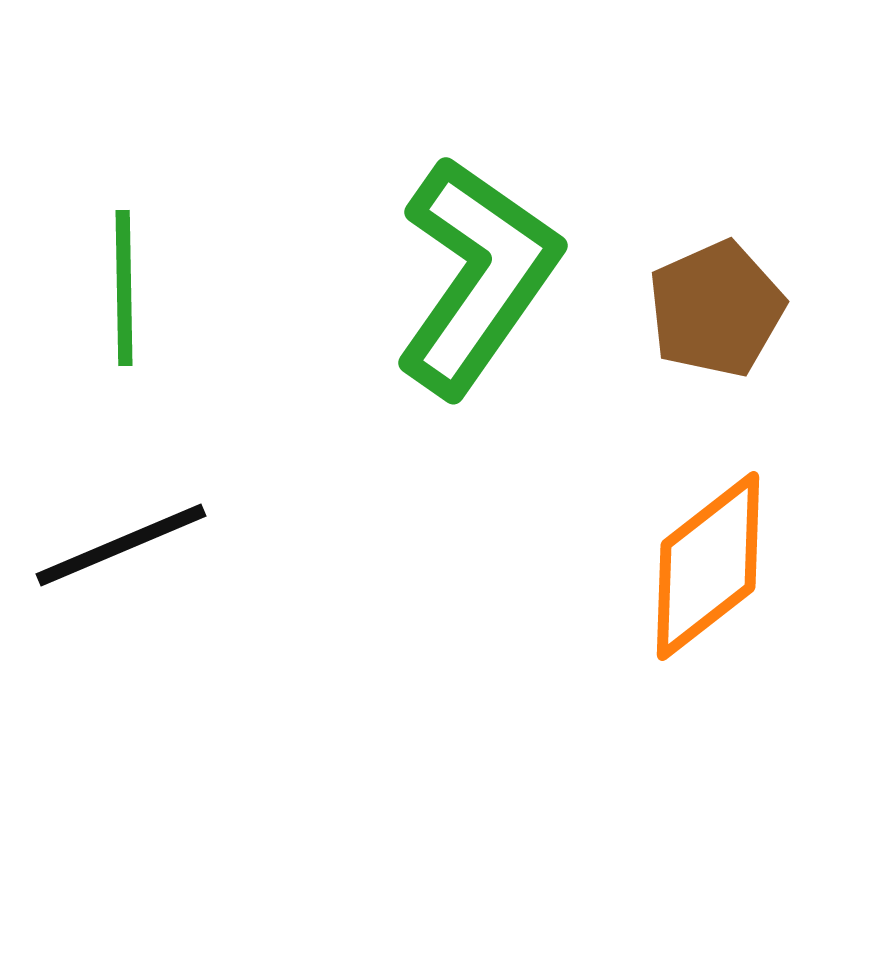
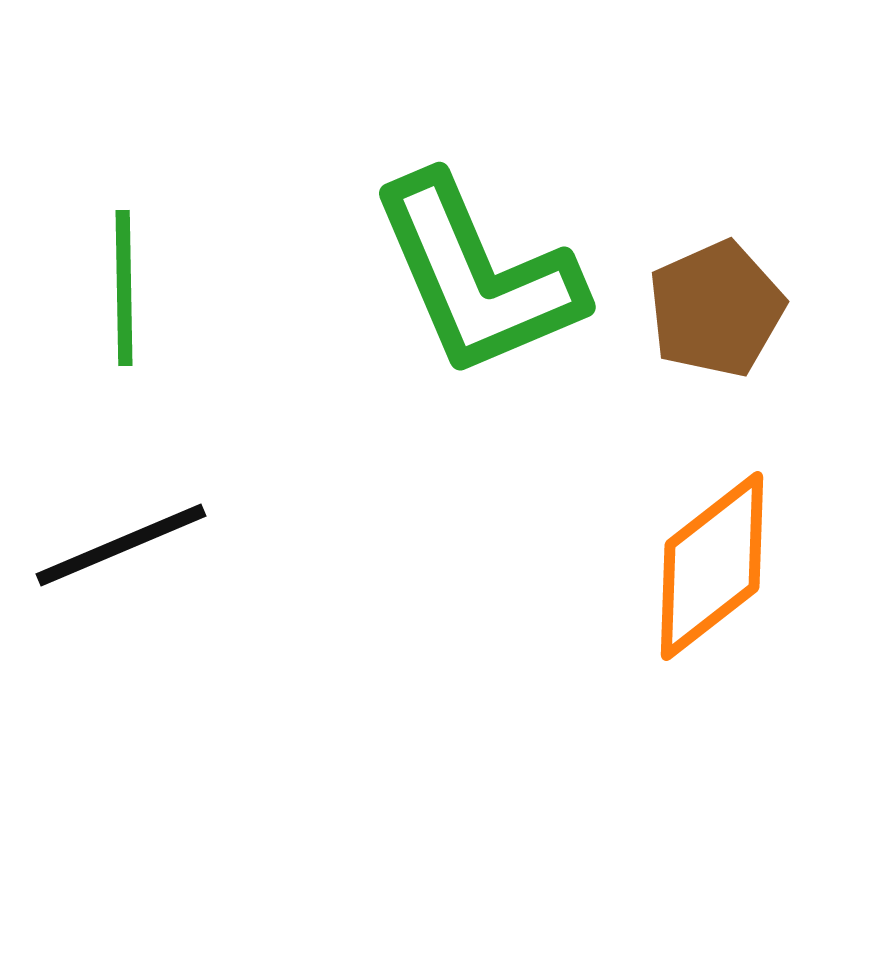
green L-shape: rotated 122 degrees clockwise
orange diamond: moved 4 px right
